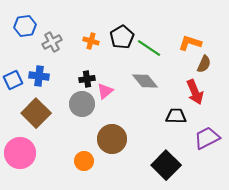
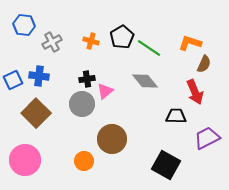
blue hexagon: moved 1 px left, 1 px up; rotated 15 degrees clockwise
pink circle: moved 5 px right, 7 px down
black square: rotated 16 degrees counterclockwise
